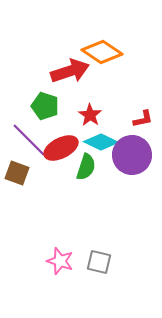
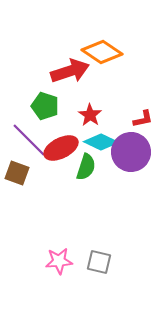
purple circle: moved 1 px left, 3 px up
pink star: moved 1 px left; rotated 24 degrees counterclockwise
